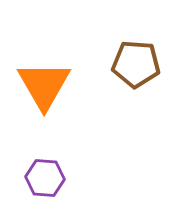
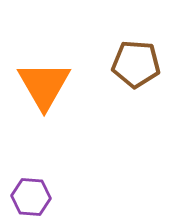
purple hexagon: moved 14 px left, 19 px down
